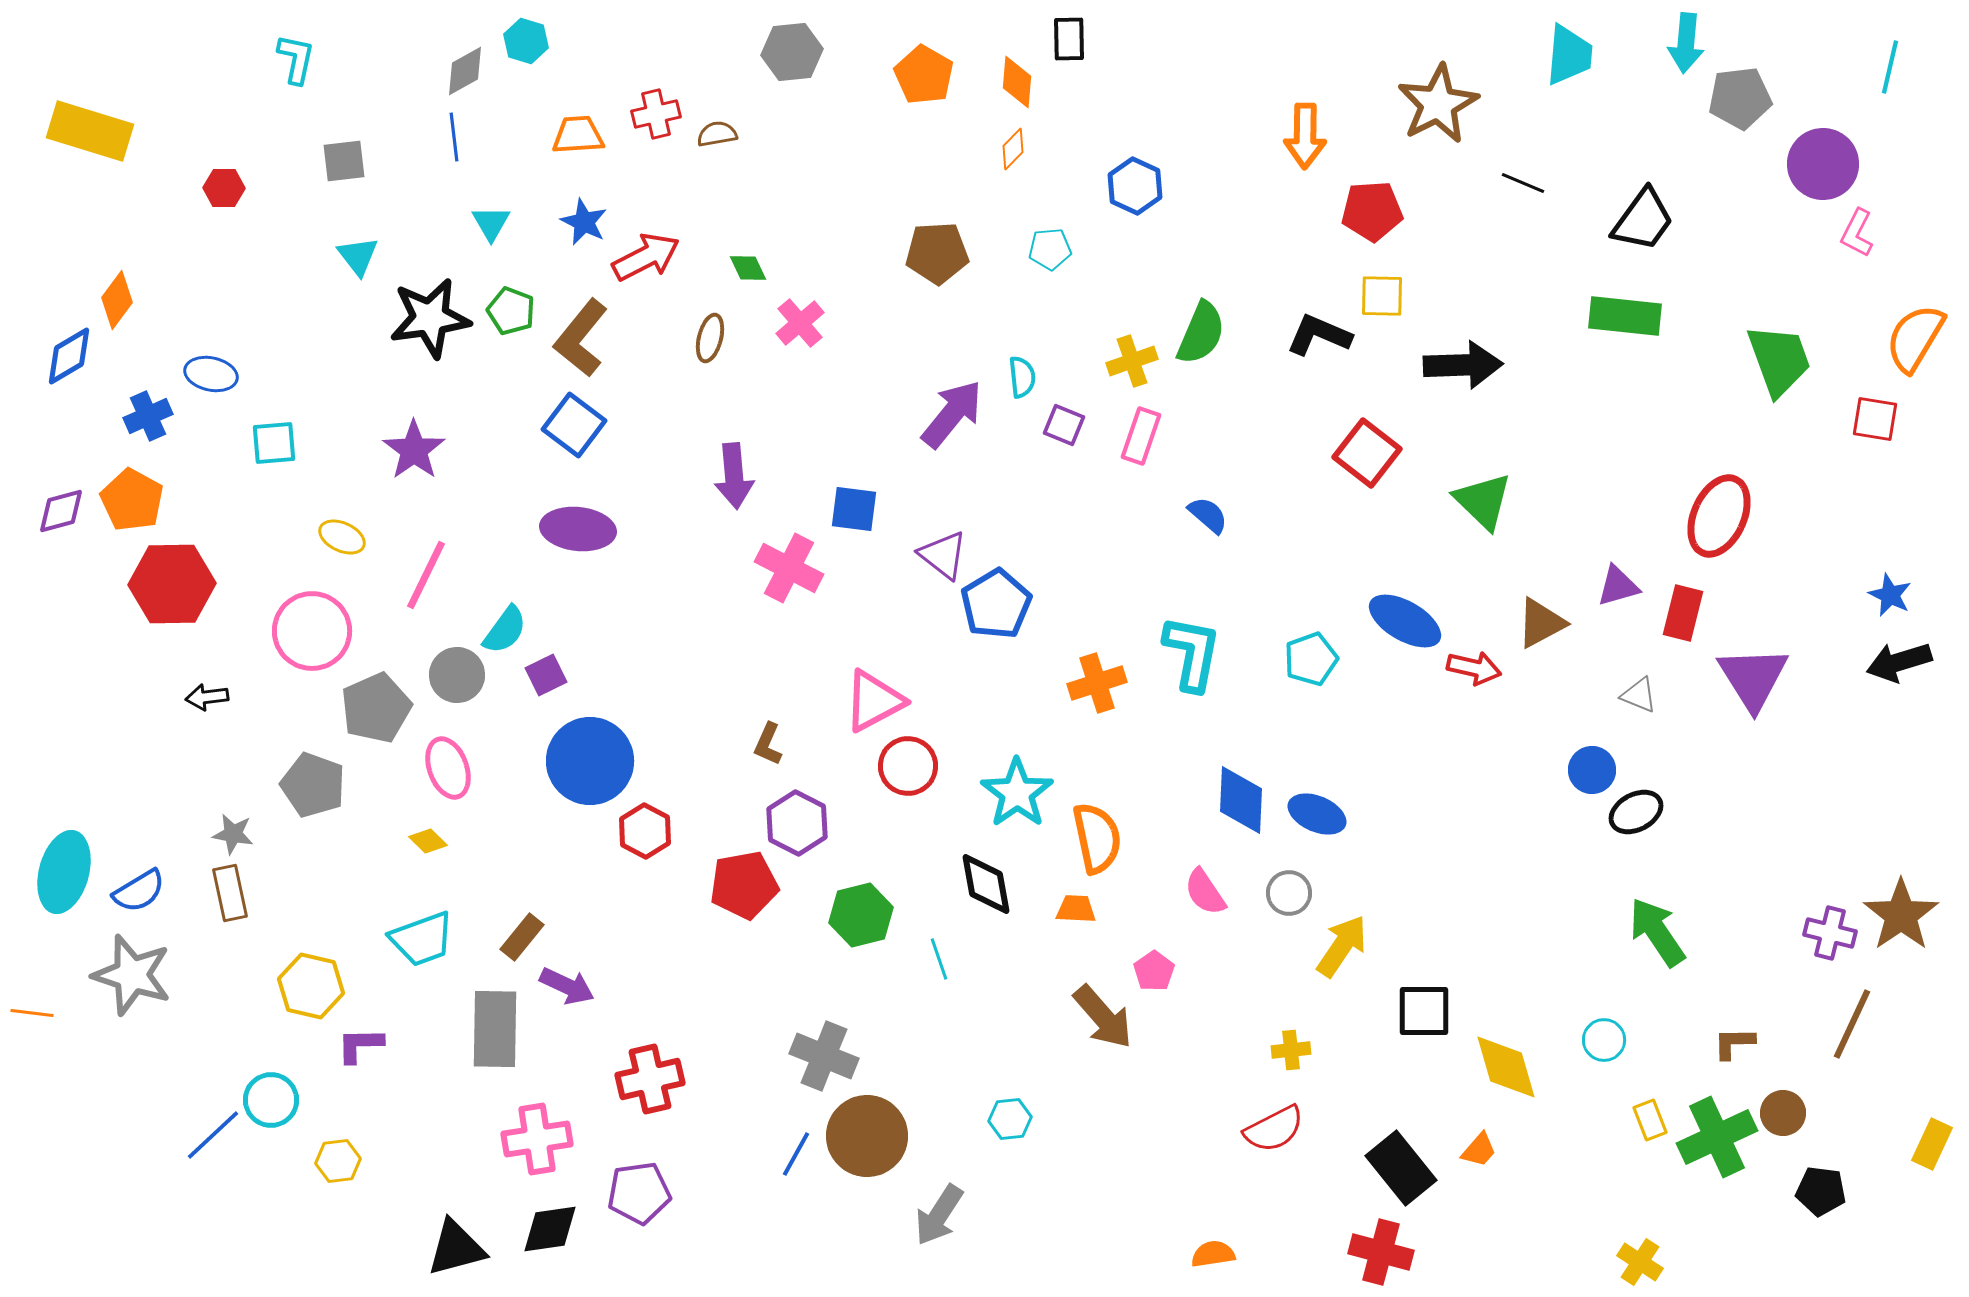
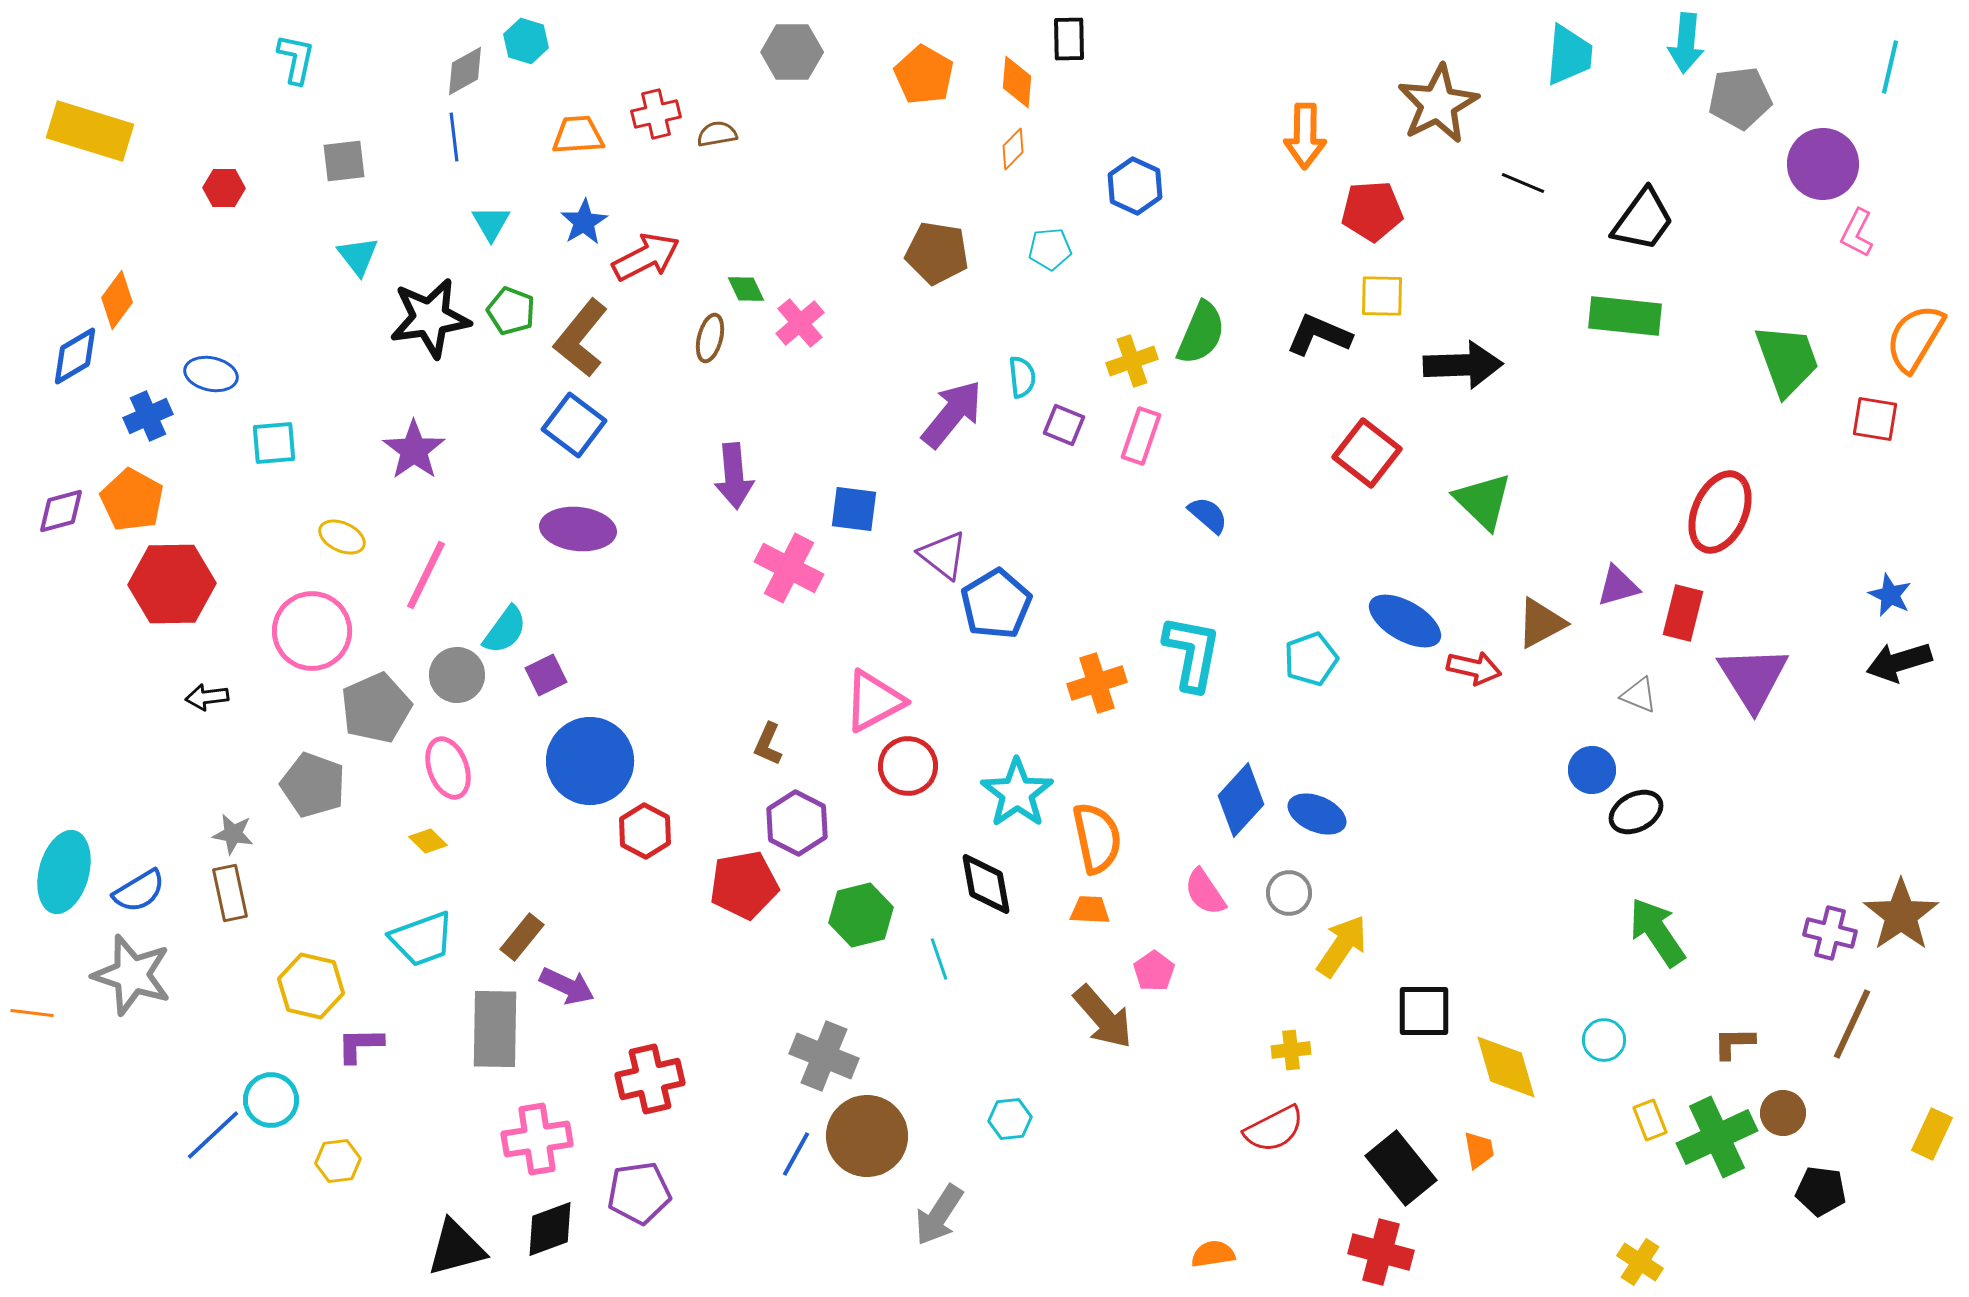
gray hexagon at (792, 52): rotated 6 degrees clockwise
blue star at (584, 222): rotated 15 degrees clockwise
brown pentagon at (937, 253): rotated 12 degrees clockwise
green diamond at (748, 268): moved 2 px left, 21 px down
blue diamond at (69, 356): moved 6 px right
green trapezoid at (1779, 360): moved 8 px right
red ellipse at (1719, 516): moved 1 px right, 4 px up
blue diamond at (1241, 800): rotated 40 degrees clockwise
orange trapezoid at (1076, 909): moved 14 px right, 1 px down
yellow rectangle at (1932, 1144): moved 10 px up
orange trapezoid at (1479, 1150): rotated 51 degrees counterclockwise
black diamond at (550, 1229): rotated 12 degrees counterclockwise
